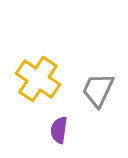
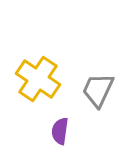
purple semicircle: moved 1 px right, 1 px down
